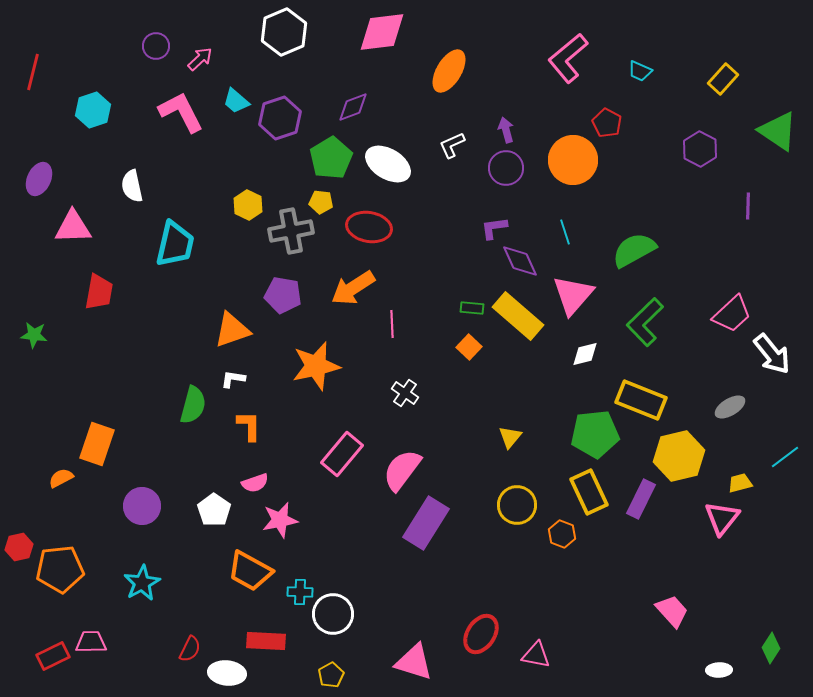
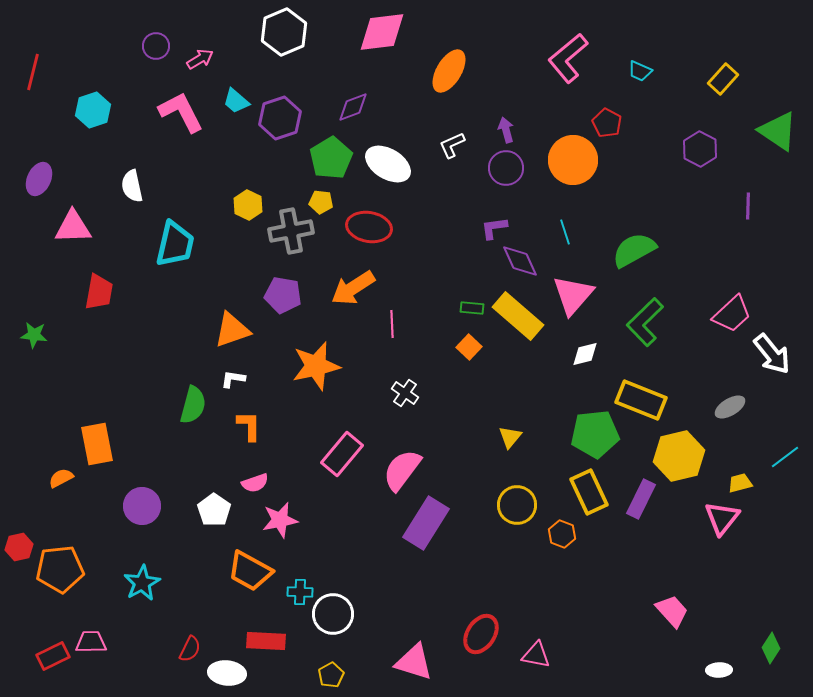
pink arrow at (200, 59): rotated 12 degrees clockwise
orange rectangle at (97, 444): rotated 30 degrees counterclockwise
